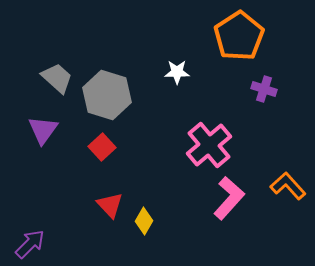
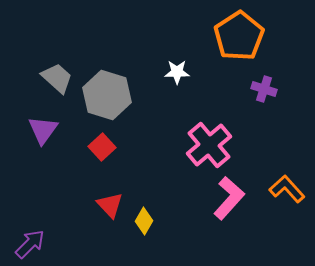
orange L-shape: moved 1 px left, 3 px down
